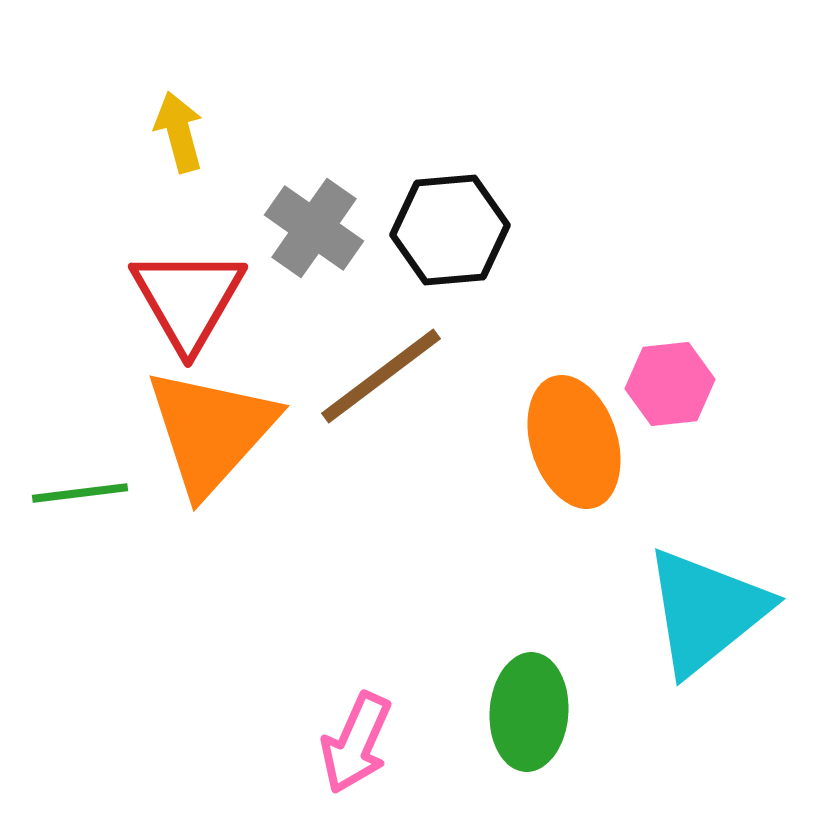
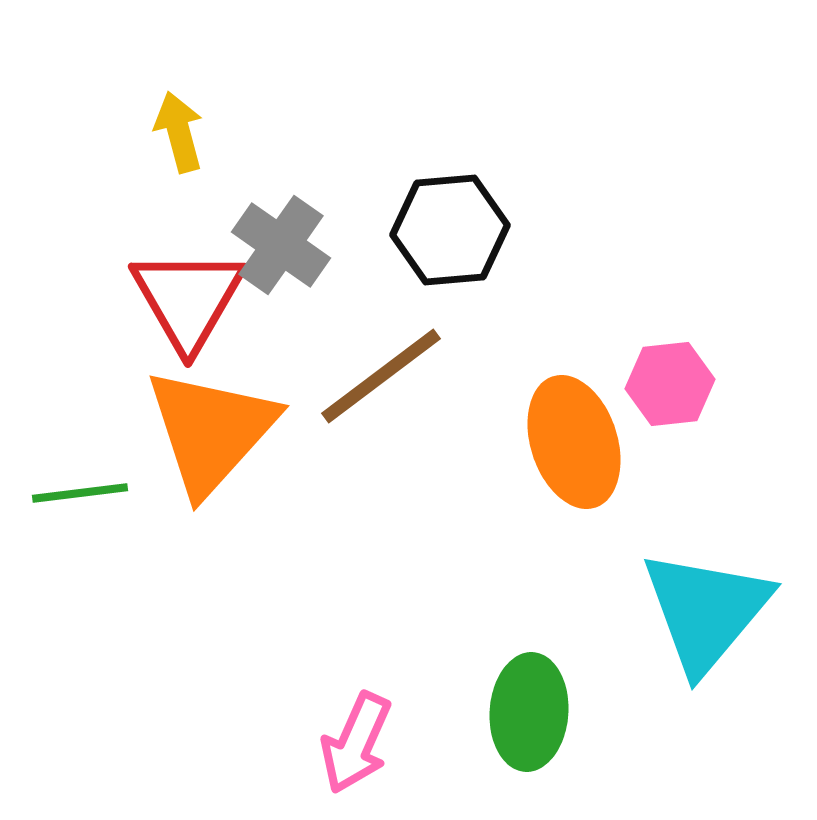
gray cross: moved 33 px left, 17 px down
cyan triangle: rotated 11 degrees counterclockwise
